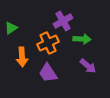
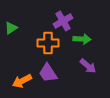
orange cross: rotated 25 degrees clockwise
orange arrow: moved 24 px down; rotated 66 degrees clockwise
